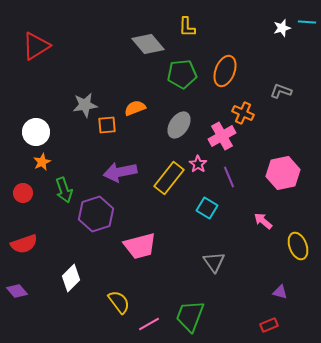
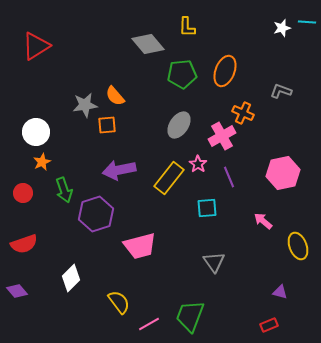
orange semicircle: moved 20 px left, 12 px up; rotated 110 degrees counterclockwise
purple arrow: moved 1 px left, 2 px up
cyan square: rotated 35 degrees counterclockwise
